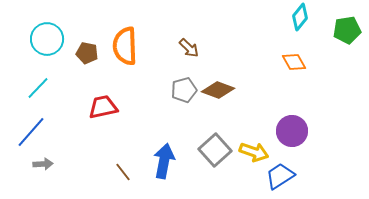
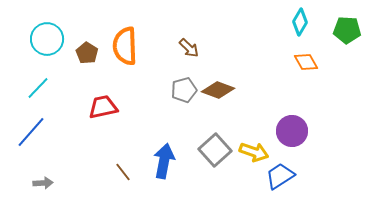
cyan diamond: moved 5 px down; rotated 8 degrees counterclockwise
green pentagon: rotated 12 degrees clockwise
brown pentagon: rotated 20 degrees clockwise
orange diamond: moved 12 px right
gray arrow: moved 19 px down
